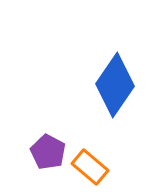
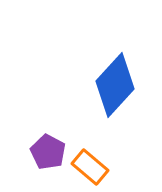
blue diamond: rotated 8 degrees clockwise
